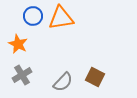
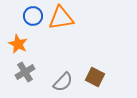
gray cross: moved 3 px right, 3 px up
